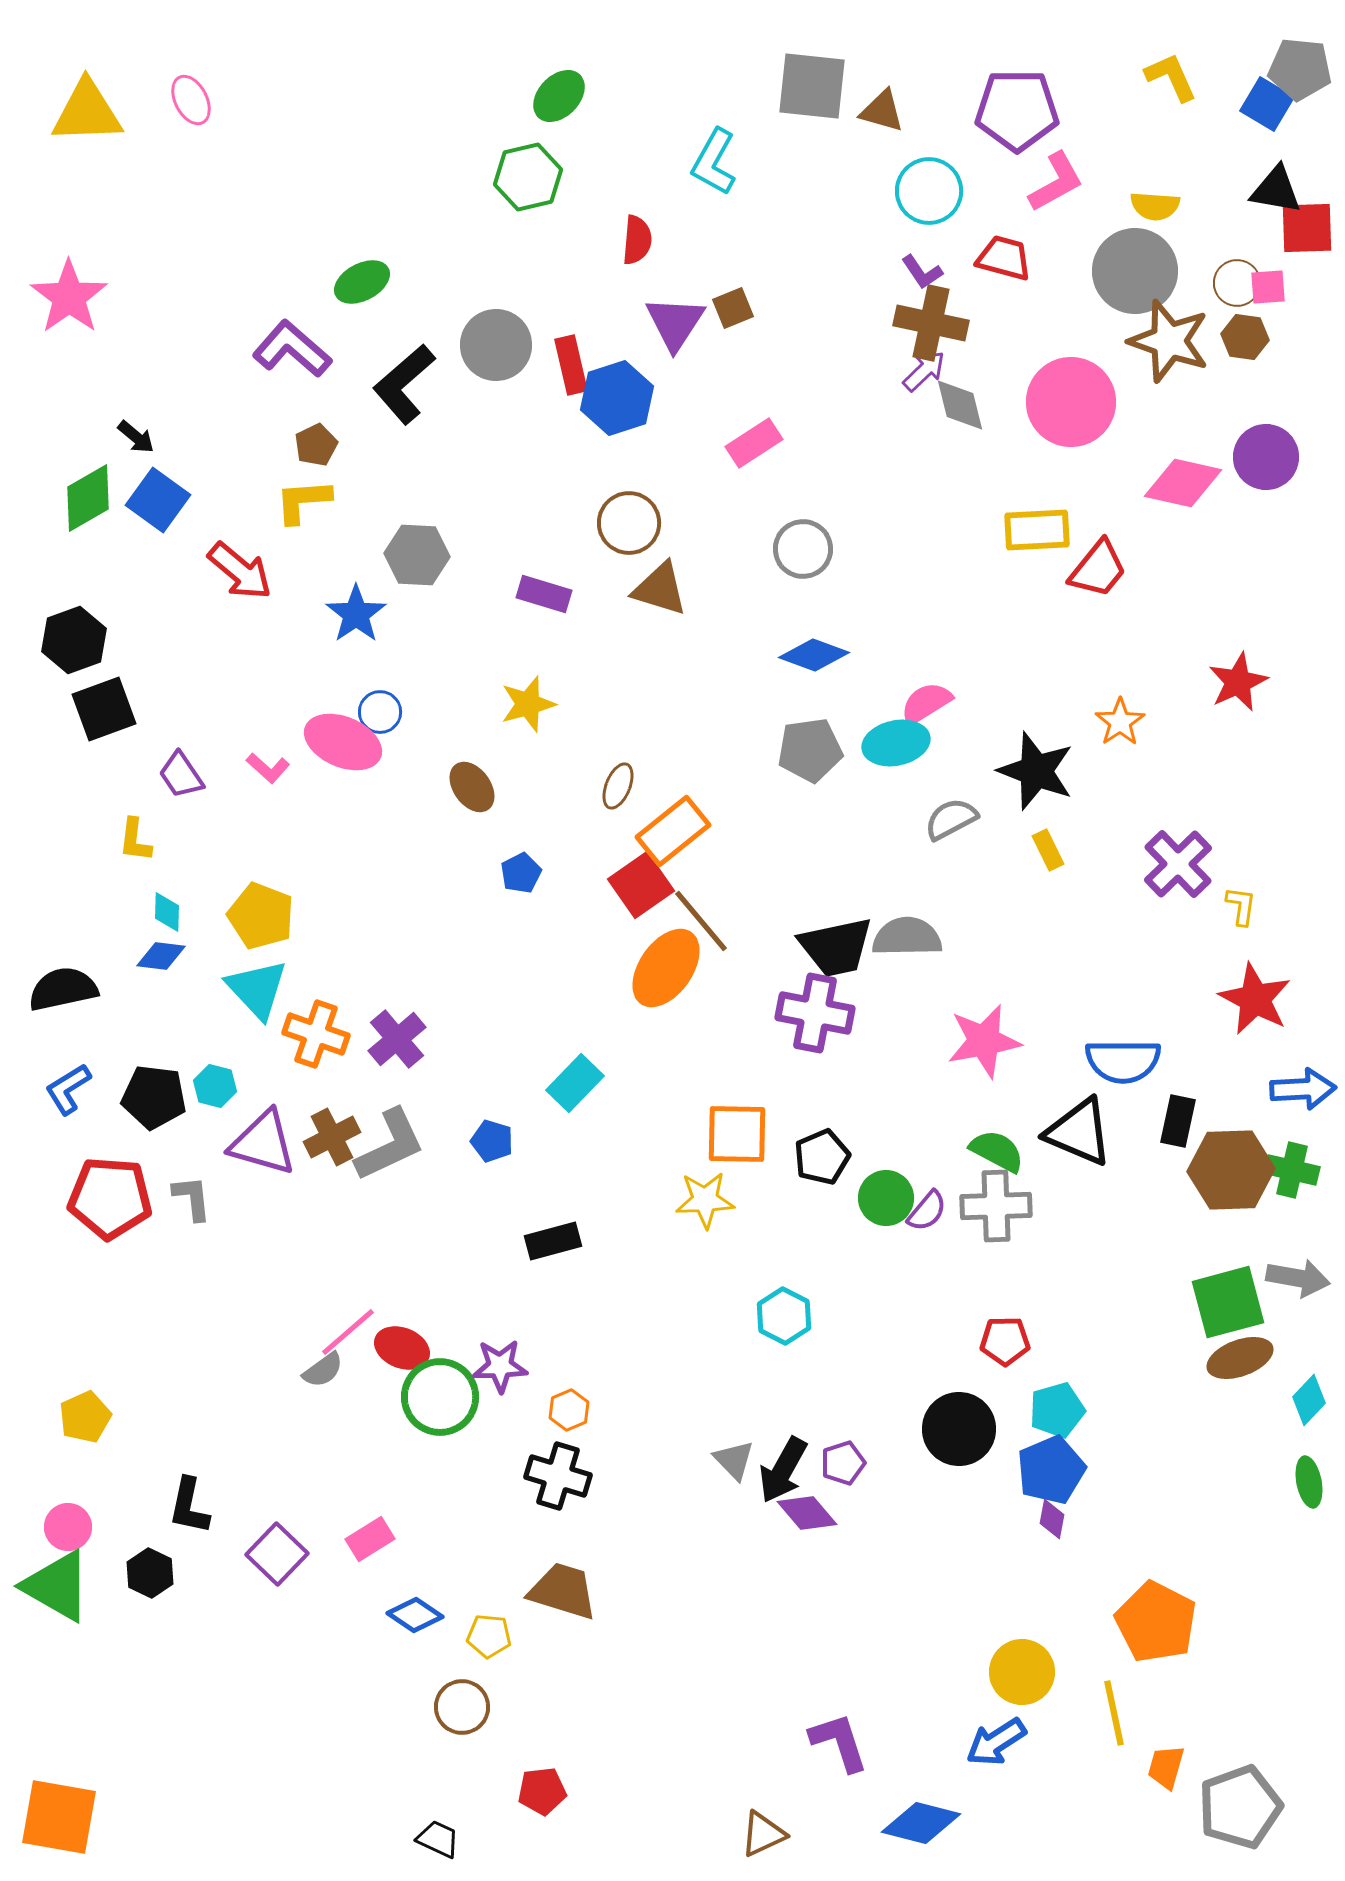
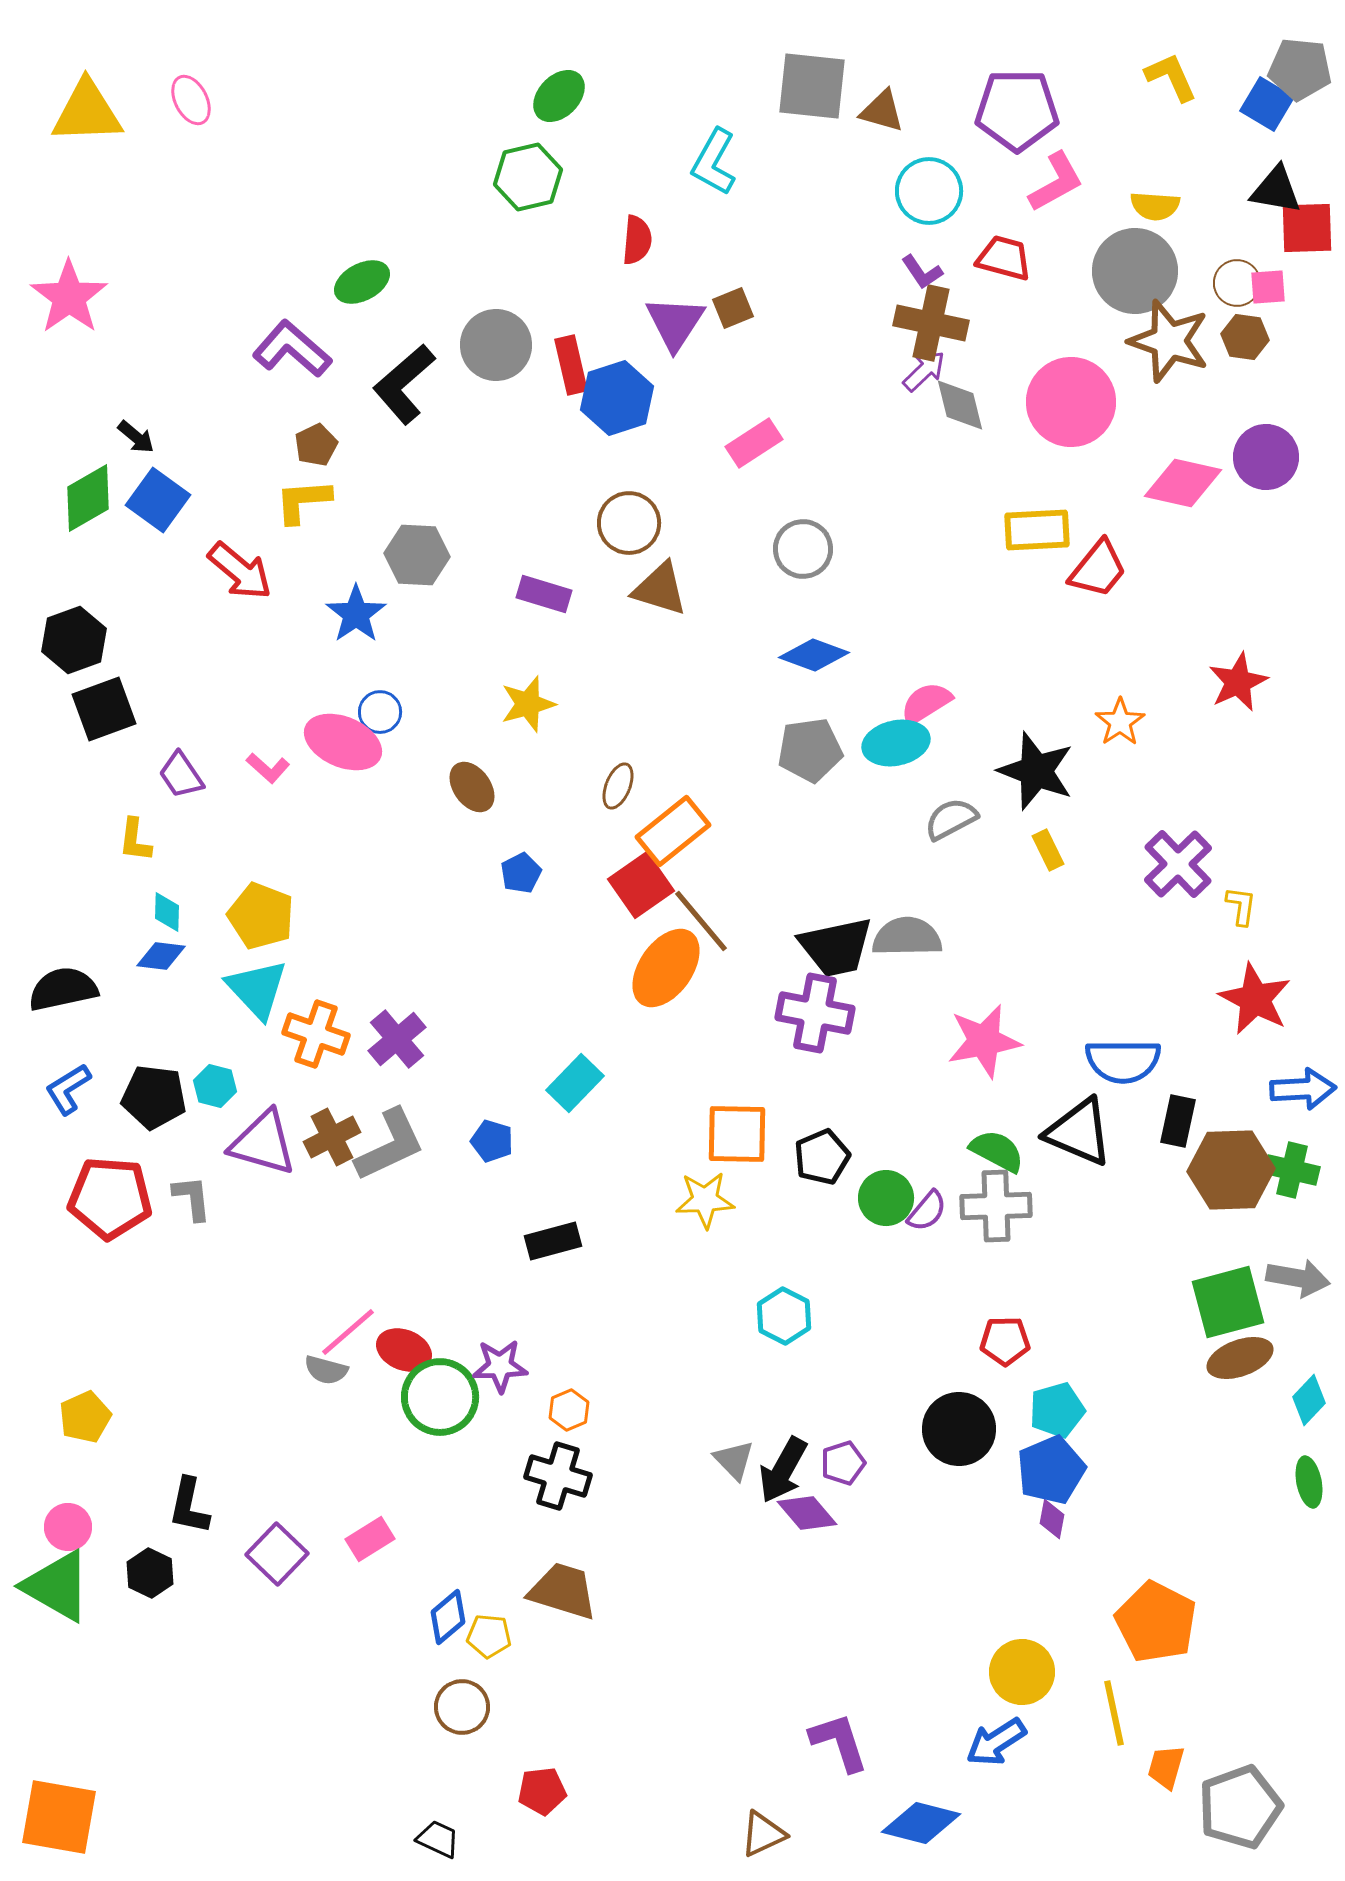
red ellipse at (402, 1348): moved 2 px right, 2 px down
gray semicircle at (323, 1370): moved 3 px right; rotated 51 degrees clockwise
blue diamond at (415, 1615): moved 33 px right, 2 px down; rotated 74 degrees counterclockwise
